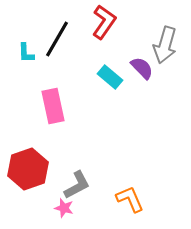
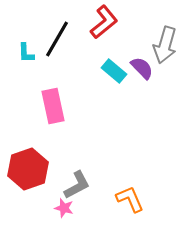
red L-shape: rotated 16 degrees clockwise
cyan rectangle: moved 4 px right, 6 px up
